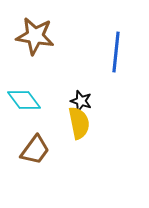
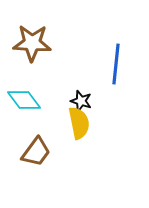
brown star: moved 3 px left, 7 px down; rotated 6 degrees counterclockwise
blue line: moved 12 px down
brown trapezoid: moved 1 px right, 2 px down
